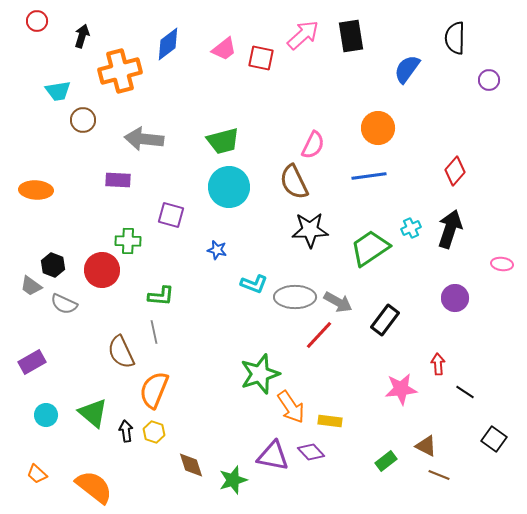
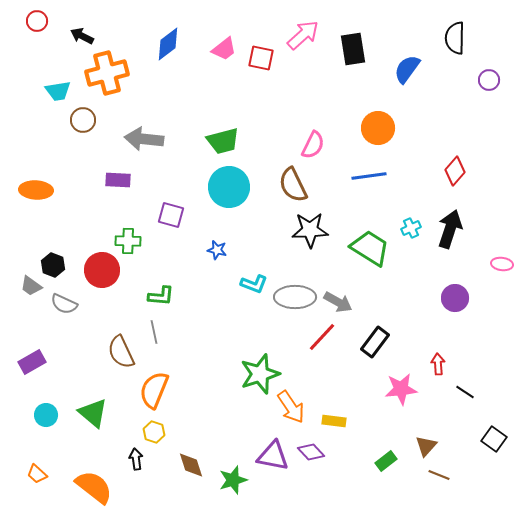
black arrow at (82, 36): rotated 80 degrees counterclockwise
black rectangle at (351, 36): moved 2 px right, 13 px down
orange cross at (120, 71): moved 13 px left, 2 px down
brown semicircle at (294, 182): moved 1 px left, 3 px down
green trapezoid at (370, 248): rotated 66 degrees clockwise
black rectangle at (385, 320): moved 10 px left, 22 px down
red line at (319, 335): moved 3 px right, 2 px down
yellow rectangle at (330, 421): moved 4 px right
black arrow at (126, 431): moved 10 px right, 28 px down
brown triangle at (426, 446): rotated 45 degrees clockwise
